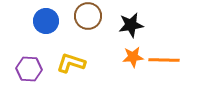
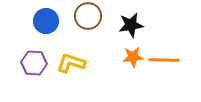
purple hexagon: moved 5 px right, 6 px up
